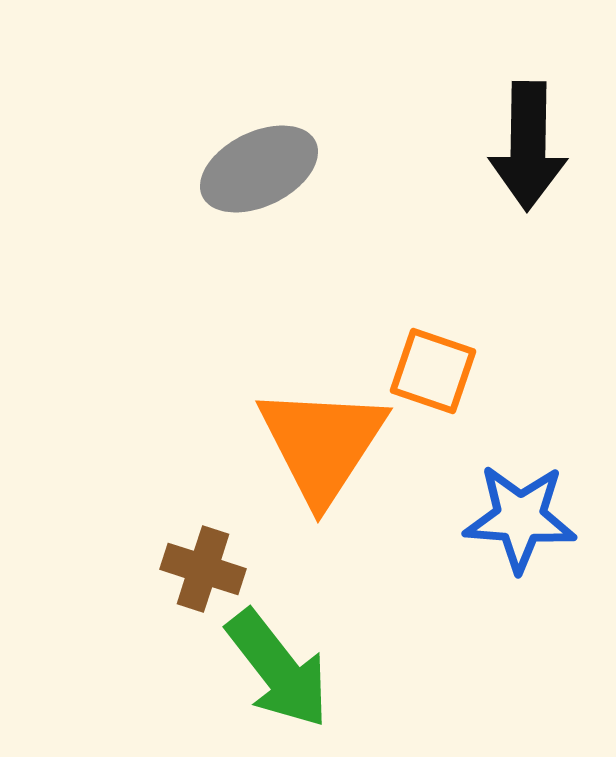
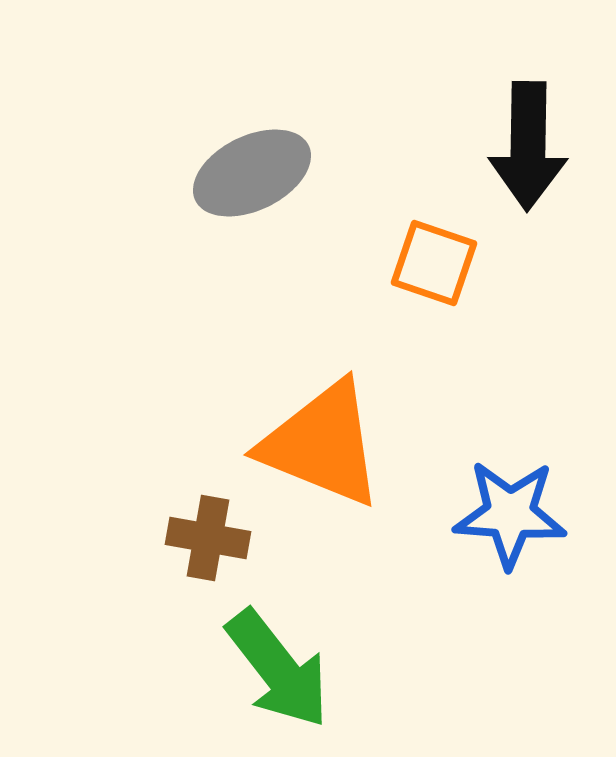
gray ellipse: moved 7 px left, 4 px down
orange square: moved 1 px right, 108 px up
orange triangle: rotated 41 degrees counterclockwise
blue star: moved 10 px left, 4 px up
brown cross: moved 5 px right, 31 px up; rotated 8 degrees counterclockwise
